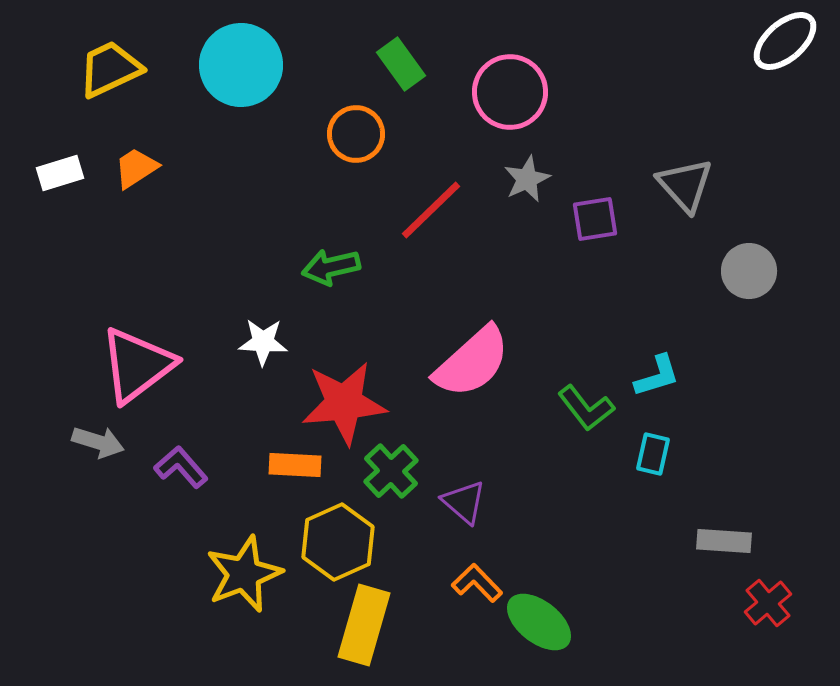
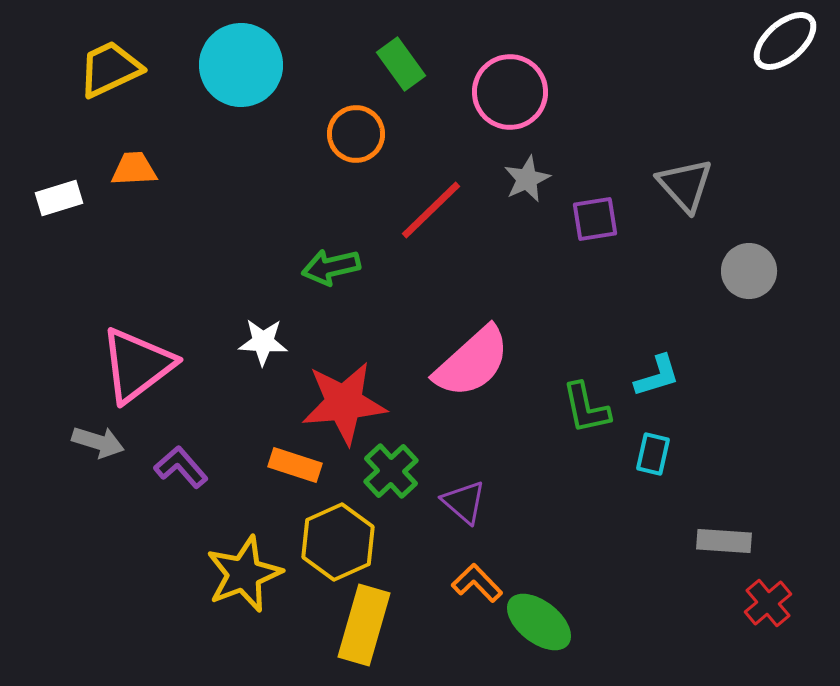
orange trapezoid: moved 2 px left, 1 px down; rotated 30 degrees clockwise
white rectangle: moved 1 px left, 25 px down
green L-shape: rotated 26 degrees clockwise
orange rectangle: rotated 15 degrees clockwise
